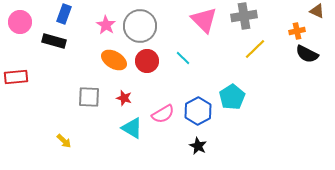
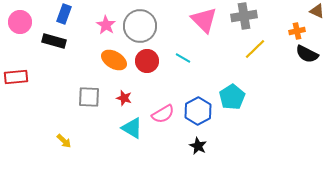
cyan line: rotated 14 degrees counterclockwise
